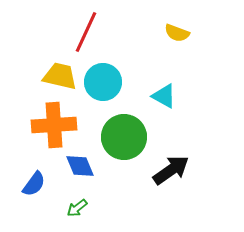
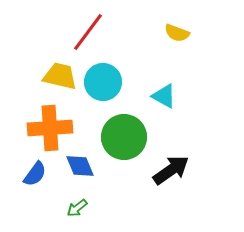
red line: moved 2 px right; rotated 12 degrees clockwise
orange cross: moved 4 px left, 3 px down
blue semicircle: moved 1 px right, 10 px up
